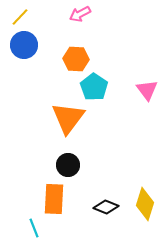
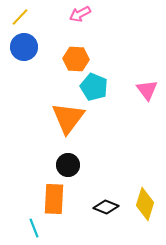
blue circle: moved 2 px down
cyan pentagon: rotated 12 degrees counterclockwise
